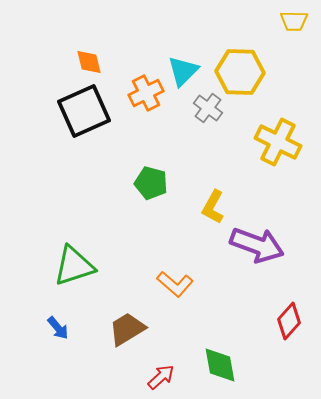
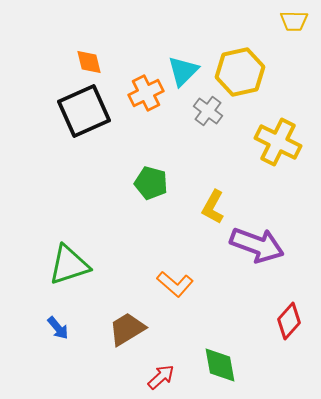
yellow hexagon: rotated 15 degrees counterclockwise
gray cross: moved 3 px down
green triangle: moved 5 px left, 1 px up
